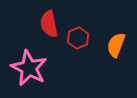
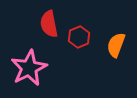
red hexagon: moved 1 px right, 1 px up
pink star: rotated 18 degrees clockwise
